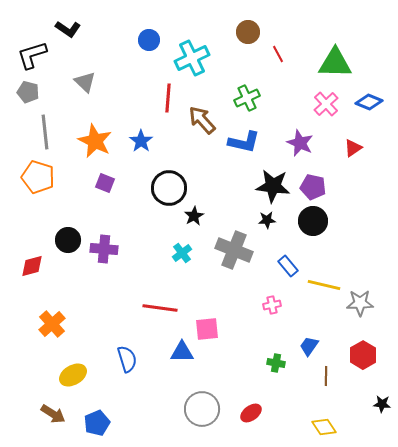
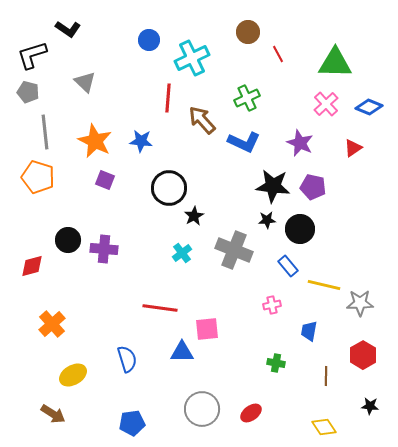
blue diamond at (369, 102): moved 5 px down
blue star at (141, 141): rotated 30 degrees counterclockwise
blue L-shape at (244, 142): rotated 12 degrees clockwise
purple square at (105, 183): moved 3 px up
black circle at (313, 221): moved 13 px left, 8 px down
blue trapezoid at (309, 346): moved 15 px up; rotated 25 degrees counterclockwise
black star at (382, 404): moved 12 px left, 2 px down
blue pentagon at (97, 423): moved 35 px right; rotated 15 degrees clockwise
